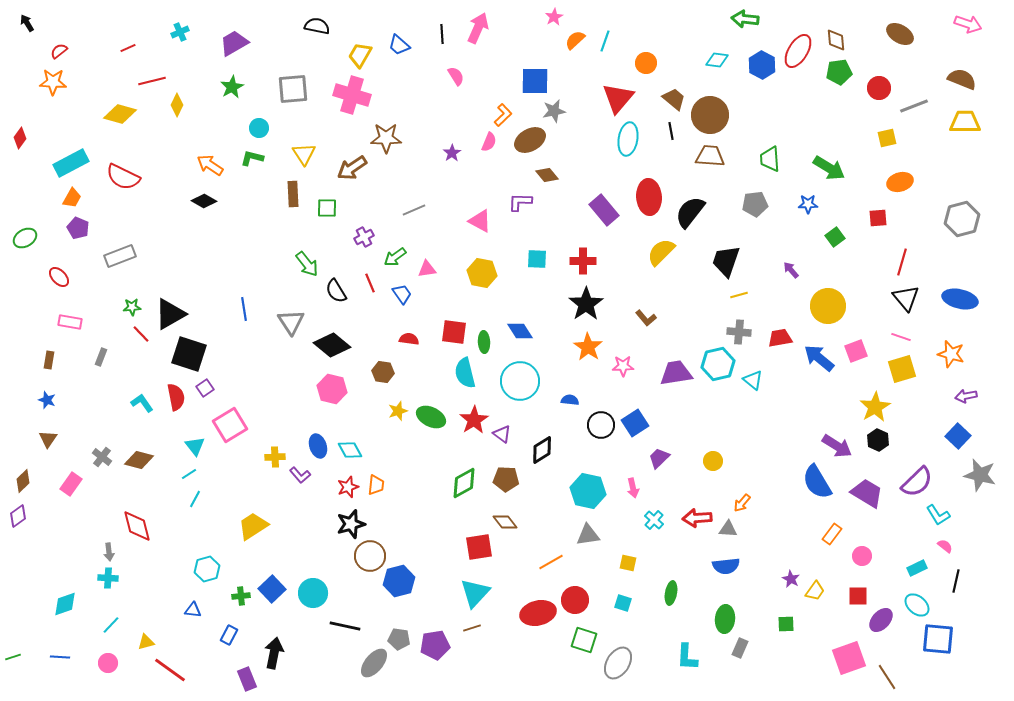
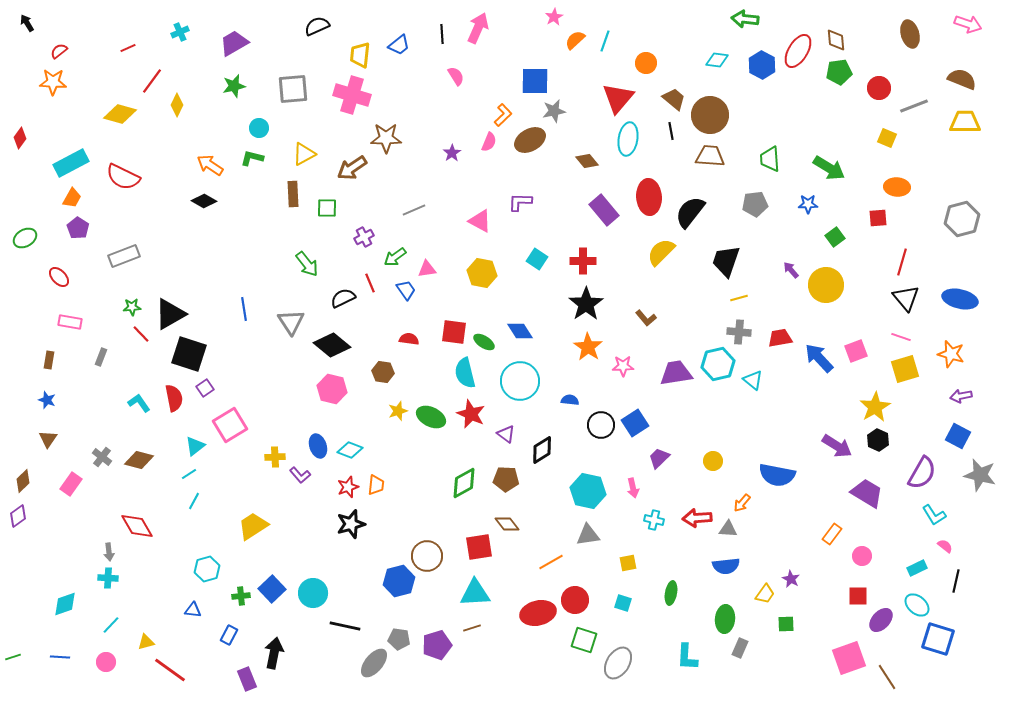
black semicircle at (317, 26): rotated 35 degrees counterclockwise
brown ellipse at (900, 34): moved 10 px right; rotated 44 degrees clockwise
blue trapezoid at (399, 45): rotated 80 degrees counterclockwise
yellow trapezoid at (360, 55): rotated 24 degrees counterclockwise
red line at (152, 81): rotated 40 degrees counterclockwise
green star at (232, 87): moved 2 px right, 1 px up; rotated 15 degrees clockwise
yellow square at (887, 138): rotated 36 degrees clockwise
yellow triangle at (304, 154): rotated 35 degrees clockwise
brown diamond at (547, 175): moved 40 px right, 14 px up
orange ellipse at (900, 182): moved 3 px left, 5 px down; rotated 20 degrees clockwise
purple pentagon at (78, 228): rotated 10 degrees clockwise
gray rectangle at (120, 256): moved 4 px right
cyan square at (537, 259): rotated 30 degrees clockwise
black semicircle at (336, 291): moved 7 px right, 7 px down; rotated 95 degrees clockwise
blue trapezoid at (402, 294): moved 4 px right, 4 px up
yellow line at (739, 295): moved 3 px down
yellow circle at (828, 306): moved 2 px left, 21 px up
green ellipse at (484, 342): rotated 55 degrees counterclockwise
blue arrow at (819, 358): rotated 8 degrees clockwise
yellow square at (902, 369): moved 3 px right
purple arrow at (966, 396): moved 5 px left
red semicircle at (176, 397): moved 2 px left, 1 px down
cyan L-shape at (142, 403): moved 3 px left
red star at (474, 420): moved 3 px left, 6 px up; rotated 16 degrees counterclockwise
purple triangle at (502, 434): moved 4 px right
blue square at (958, 436): rotated 15 degrees counterclockwise
cyan triangle at (195, 446): rotated 30 degrees clockwise
cyan diamond at (350, 450): rotated 40 degrees counterclockwise
blue semicircle at (817, 482): moved 40 px left, 7 px up; rotated 48 degrees counterclockwise
purple semicircle at (917, 482): moved 5 px right, 9 px up; rotated 16 degrees counterclockwise
cyan line at (195, 499): moved 1 px left, 2 px down
cyan L-shape at (938, 515): moved 4 px left
cyan cross at (654, 520): rotated 30 degrees counterclockwise
brown diamond at (505, 522): moved 2 px right, 2 px down
red diamond at (137, 526): rotated 16 degrees counterclockwise
brown circle at (370, 556): moved 57 px right
yellow square at (628, 563): rotated 24 degrees counterclockwise
yellow trapezoid at (815, 591): moved 50 px left, 3 px down
cyan triangle at (475, 593): rotated 44 degrees clockwise
blue square at (938, 639): rotated 12 degrees clockwise
purple pentagon at (435, 645): moved 2 px right; rotated 8 degrees counterclockwise
pink circle at (108, 663): moved 2 px left, 1 px up
